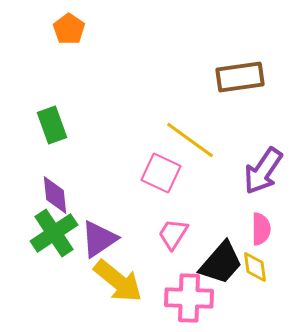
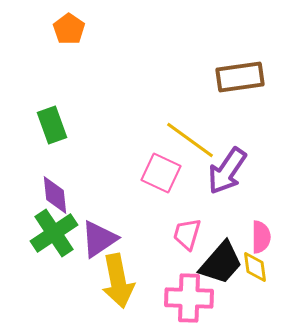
purple arrow: moved 36 px left
pink semicircle: moved 8 px down
pink trapezoid: moved 14 px right; rotated 16 degrees counterclockwise
yellow arrow: rotated 40 degrees clockwise
